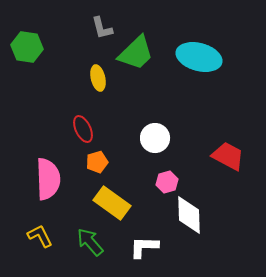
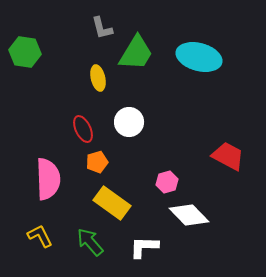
green hexagon: moved 2 px left, 5 px down
green trapezoid: rotated 15 degrees counterclockwise
white circle: moved 26 px left, 16 px up
white diamond: rotated 42 degrees counterclockwise
